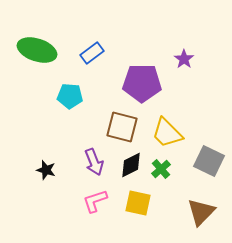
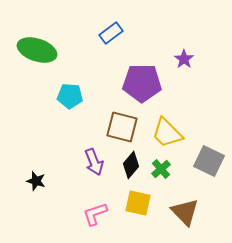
blue rectangle: moved 19 px right, 20 px up
black diamond: rotated 24 degrees counterclockwise
black star: moved 10 px left, 11 px down
pink L-shape: moved 13 px down
brown triangle: moved 16 px left; rotated 28 degrees counterclockwise
